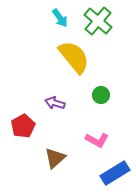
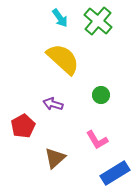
yellow semicircle: moved 11 px left, 2 px down; rotated 9 degrees counterclockwise
purple arrow: moved 2 px left, 1 px down
pink L-shape: rotated 30 degrees clockwise
